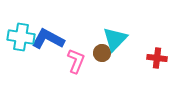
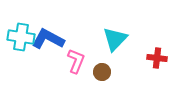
brown circle: moved 19 px down
